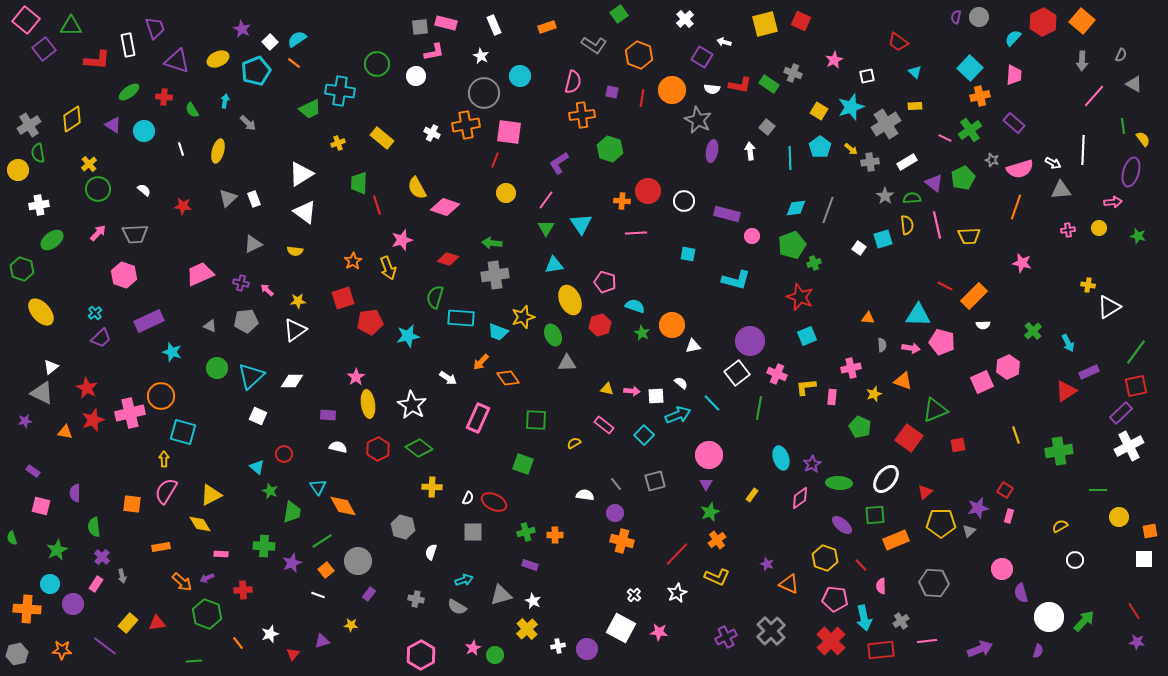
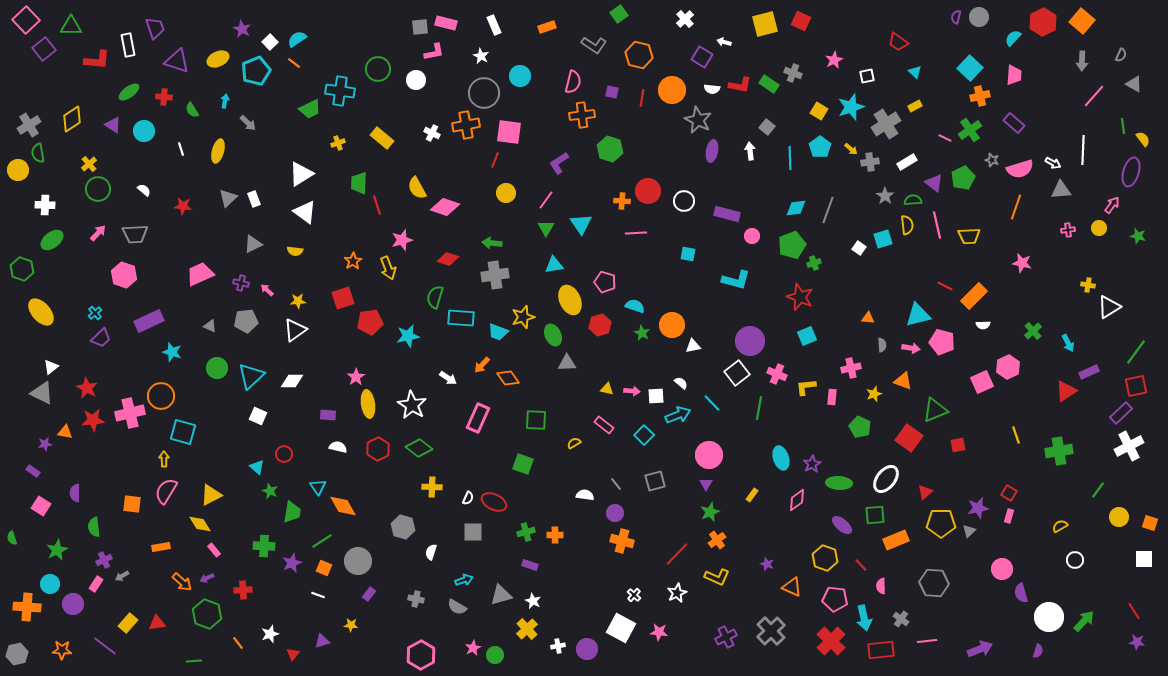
pink square at (26, 20): rotated 8 degrees clockwise
orange hexagon at (639, 55): rotated 8 degrees counterclockwise
green circle at (377, 64): moved 1 px right, 5 px down
white circle at (416, 76): moved 4 px down
yellow rectangle at (915, 106): rotated 24 degrees counterclockwise
green semicircle at (912, 198): moved 1 px right, 2 px down
pink arrow at (1113, 202): moved 1 px left, 3 px down; rotated 48 degrees counterclockwise
white cross at (39, 205): moved 6 px right; rotated 12 degrees clockwise
cyan triangle at (918, 315): rotated 16 degrees counterclockwise
orange arrow at (481, 362): moved 1 px right, 3 px down
red star at (93, 420): rotated 15 degrees clockwise
purple star at (25, 421): moved 20 px right, 23 px down
red square at (1005, 490): moved 4 px right, 3 px down
green line at (1098, 490): rotated 54 degrees counterclockwise
pink diamond at (800, 498): moved 3 px left, 2 px down
pink square at (41, 506): rotated 18 degrees clockwise
orange square at (1150, 531): moved 8 px up; rotated 28 degrees clockwise
pink rectangle at (221, 554): moved 7 px left, 4 px up; rotated 48 degrees clockwise
purple cross at (102, 557): moved 2 px right, 3 px down; rotated 21 degrees clockwise
orange square at (326, 570): moved 2 px left, 2 px up; rotated 28 degrees counterclockwise
gray arrow at (122, 576): rotated 72 degrees clockwise
orange triangle at (789, 584): moved 3 px right, 3 px down
orange cross at (27, 609): moved 2 px up
gray cross at (901, 621): moved 2 px up; rotated 21 degrees counterclockwise
